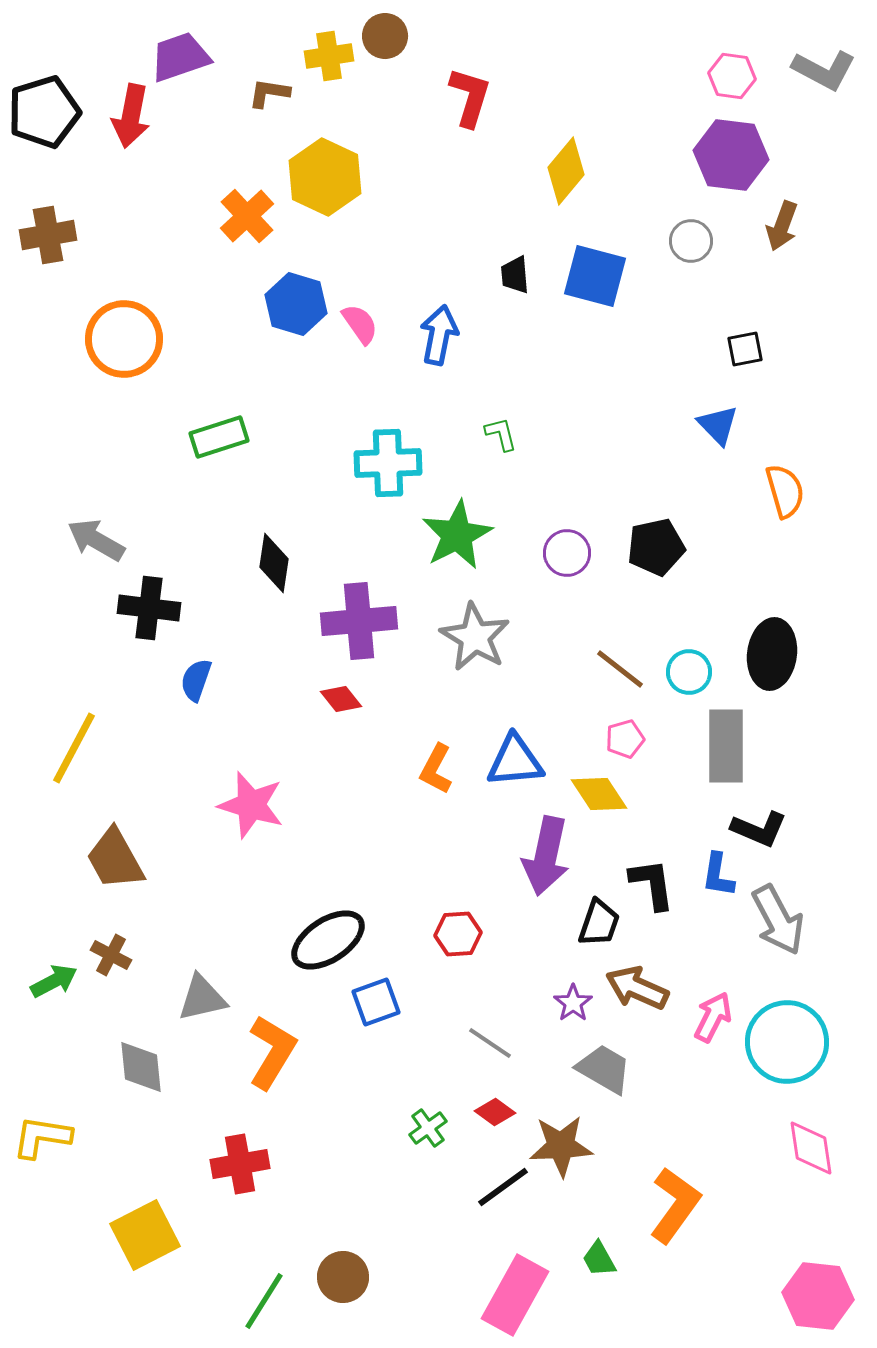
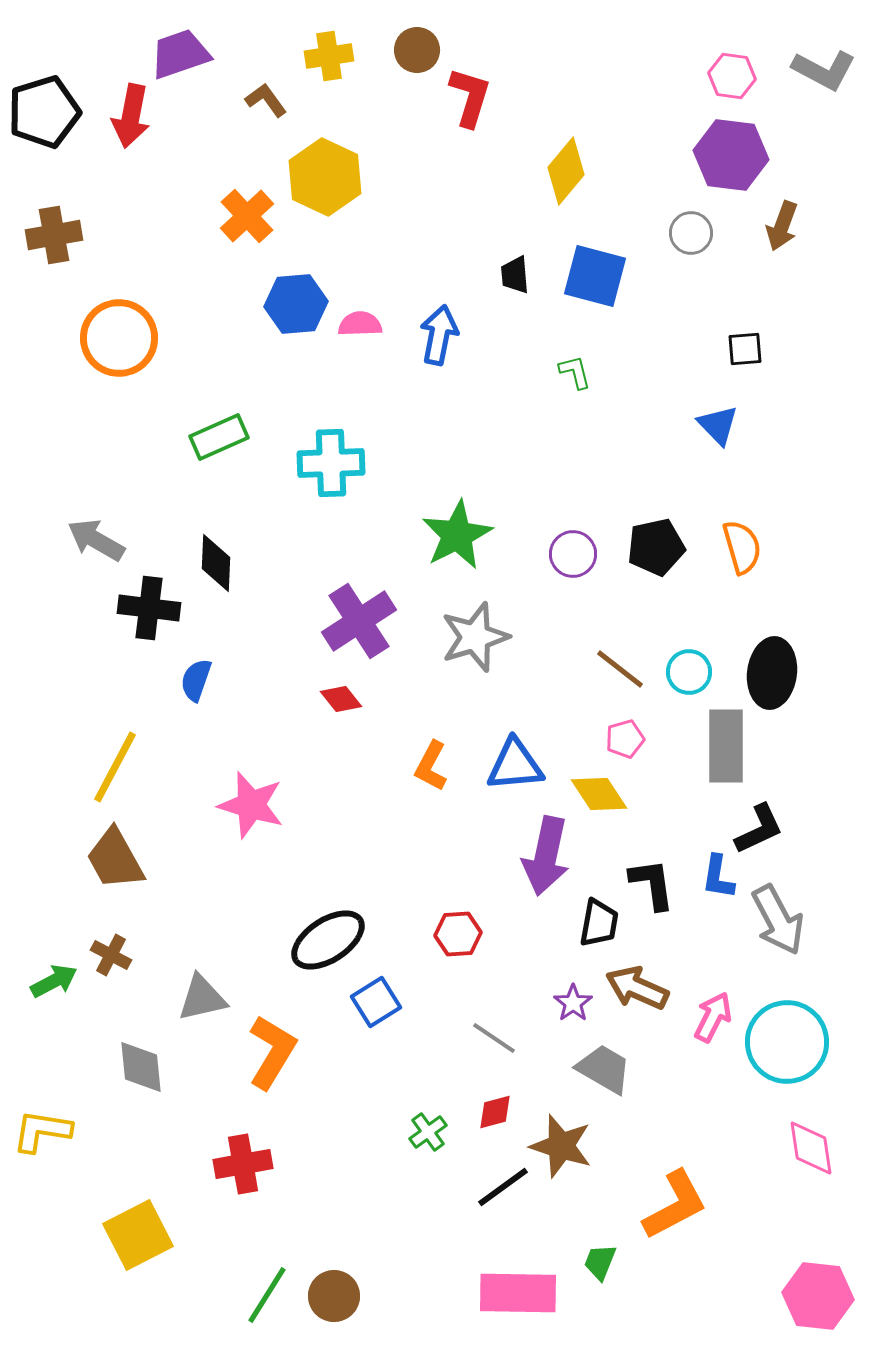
brown circle at (385, 36): moved 32 px right, 14 px down
purple trapezoid at (180, 57): moved 3 px up
brown L-shape at (269, 93): moved 3 px left, 7 px down; rotated 45 degrees clockwise
brown cross at (48, 235): moved 6 px right
gray circle at (691, 241): moved 8 px up
blue hexagon at (296, 304): rotated 22 degrees counterclockwise
pink semicircle at (360, 324): rotated 57 degrees counterclockwise
orange circle at (124, 339): moved 5 px left, 1 px up
black square at (745, 349): rotated 6 degrees clockwise
green L-shape at (501, 434): moved 74 px right, 62 px up
green rectangle at (219, 437): rotated 6 degrees counterclockwise
cyan cross at (388, 463): moved 57 px left
orange semicircle at (785, 491): moved 43 px left, 56 px down
purple circle at (567, 553): moved 6 px right, 1 px down
black diamond at (274, 563): moved 58 px left; rotated 6 degrees counterclockwise
purple cross at (359, 621): rotated 28 degrees counterclockwise
gray star at (475, 637): rotated 24 degrees clockwise
black ellipse at (772, 654): moved 19 px down
yellow line at (74, 748): moved 41 px right, 19 px down
blue triangle at (515, 761): moved 4 px down
orange L-shape at (436, 769): moved 5 px left, 3 px up
black L-shape at (759, 829): rotated 48 degrees counterclockwise
blue L-shape at (718, 875): moved 2 px down
black trapezoid at (599, 923): rotated 9 degrees counterclockwise
blue square at (376, 1002): rotated 12 degrees counterclockwise
gray line at (490, 1043): moved 4 px right, 5 px up
red diamond at (495, 1112): rotated 51 degrees counterclockwise
green cross at (428, 1128): moved 4 px down
yellow L-shape at (42, 1137): moved 6 px up
brown star at (561, 1146): rotated 20 degrees clockwise
red cross at (240, 1164): moved 3 px right
orange L-shape at (675, 1205): rotated 26 degrees clockwise
yellow square at (145, 1235): moved 7 px left
green trapezoid at (599, 1259): moved 1 px right, 3 px down; rotated 51 degrees clockwise
brown circle at (343, 1277): moved 9 px left, 19 px down
pink rectangle at (515, 1295): moved 3 px right, 2 px up; rotated 62 degrees clockwise
green line at (264, 1301): moved 3 px right, 6 px up
